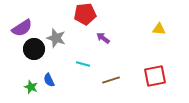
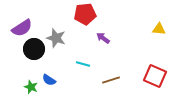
red square: rotated 35 degrees clockwise
blue semicircle: rotated 32 degrees counterclockwise
